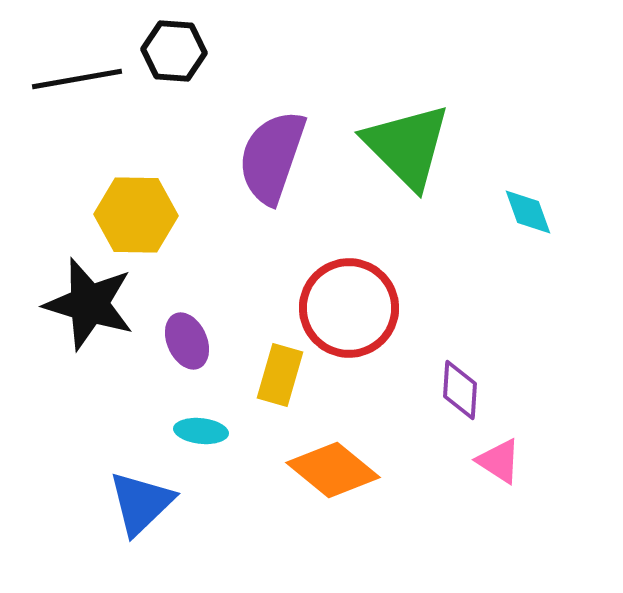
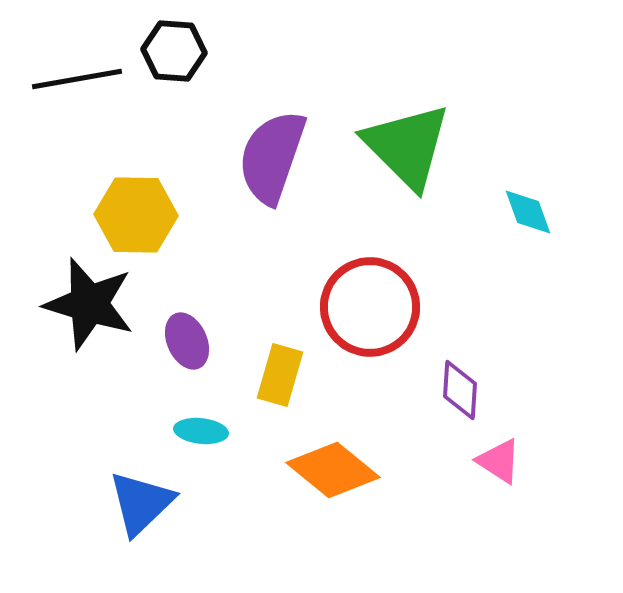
red circle: moved 21 px right, 1 px up
